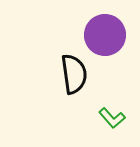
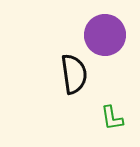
green L-shape: rotated 32 degrees clockwise
